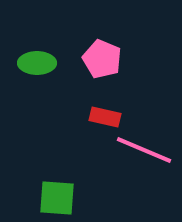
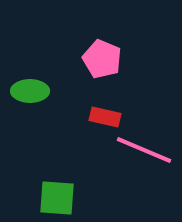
green ellipse: moved 7 px left, 28 px down
